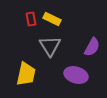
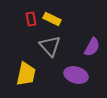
gray triangle: rotated 10 degrees counterclockwise
